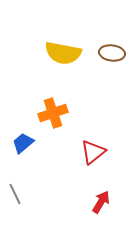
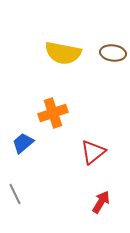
brown ellipse: moved 1 px right
